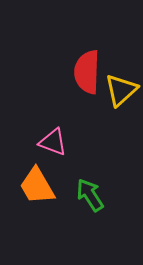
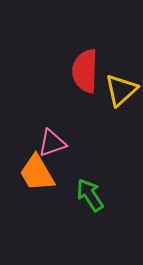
red semicircle: moved 2 px left, 1 px up
pink triangle: moved 1 px left, 1 px down; rotated 40 degrees counterclockwise
orange trapezoid: moved 13 px up
